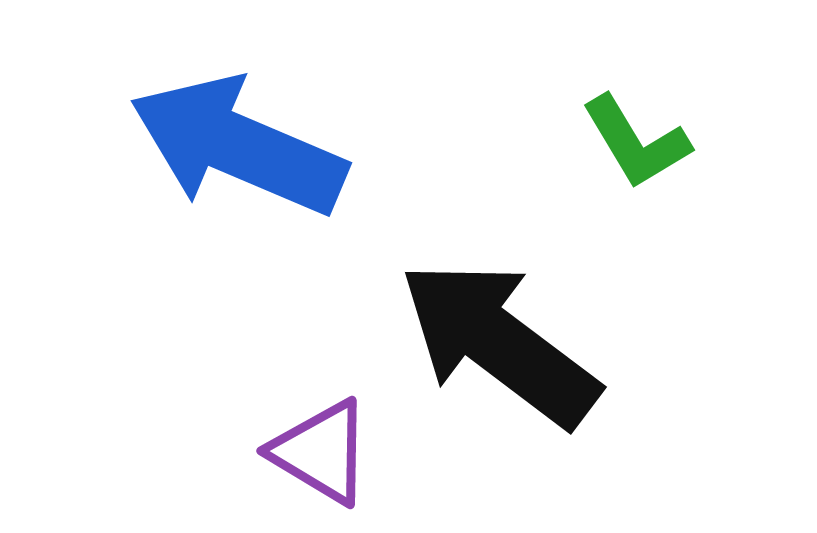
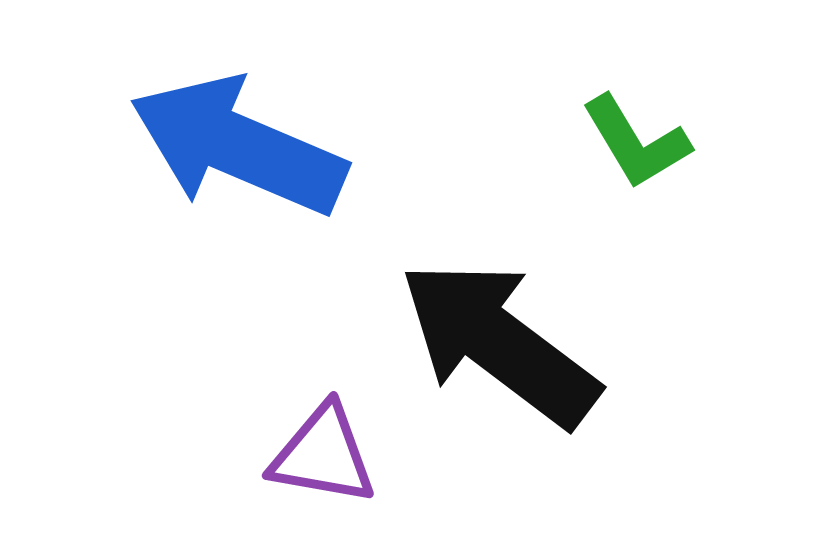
purple triangle: moved 2 px right, 3 px down; rotated 21 degrees counterclockwise
